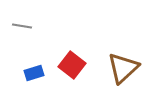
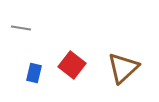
gray line: moved 1 px left, 2 px down
blue rectangle: rotated 60 degrees counterclockwise
